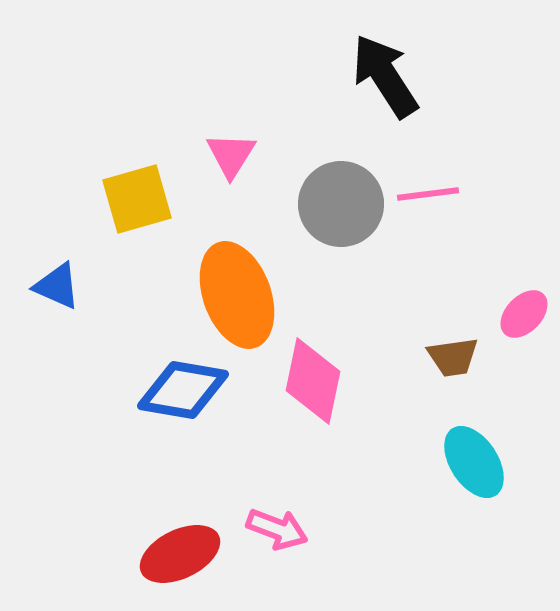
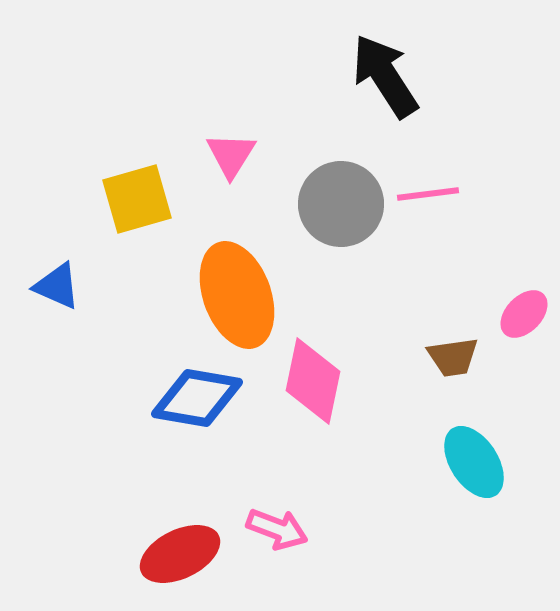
blue diamond: moved 14 px right, 8 px down
